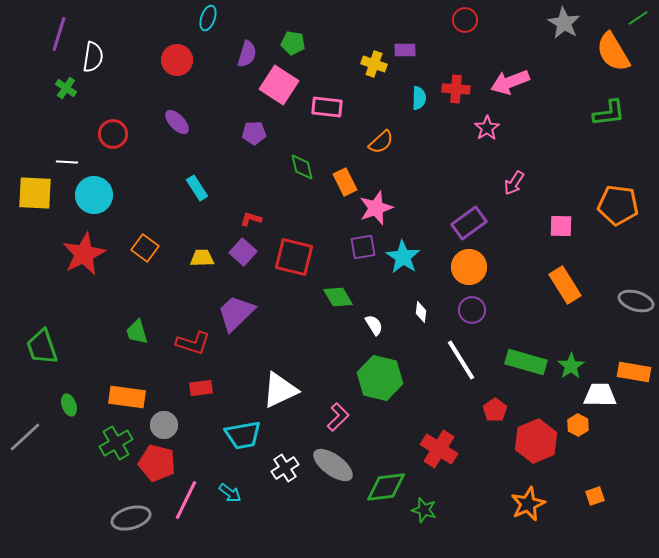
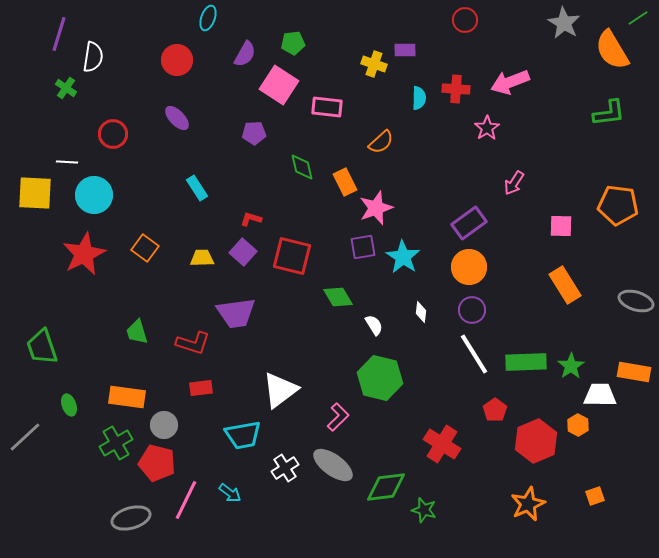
green pentagon at (293, 43): rotated 15 degrees counterclockwise
orange semicircle at (613, 52): moved 1 px left, 2 px up
purple semicircle at (247, 54): moved 2 px left; rotated 12 degrees clockwise
purple ellipse at (177, 122): moved 4 px up
red square at (294, 257): moved 2 px left, 1 px up
purple trapezoid at (236, 313): rotated 144 degrees counterclockwise
white line at (461, 360): moved 13 px right, 6 px up
green rectangle at (526, 362): rotated 18 degrees counterclockwise
white triangle at (280, 390): rotated 12 degrees counterclockwise
red cross at (439, 449): moved 3 px right, 5 px up
